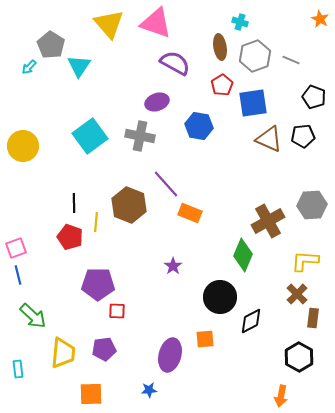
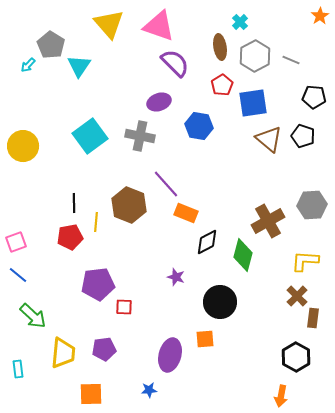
orange star at (320, 19): moved 3 px up; rotated 12 degrees clockwise
cyan cross at (240, 22): rotated 28 degrees clockwise
pink triangle at (156, 23): moved 3 px right, 3 px down
gray hexagon at (255, 56): rotated 8 degrees counterclockwise
purple semicircle at (175, 63): rotated 16 degrees clockwise
cyan arrow at (29, 67): moved 1 px left, 2 px up
black pentagon at (314, 97): rotated 15 degrees counterclockwise
purple ellipse at (157, 102): moved 2 px right
black pentagon at (303, 136): rotated 25 degrees clockwise
brown triangle at (269, 139): rotated 16 degrees clockwise
orange rectangle at (190, 213): moved 4 px left
red pentagon at (70, 237): rotated 30 degrees counterclockwise
pink square at (16, 248): moved 6 px up
green diamond at (243, 255): rotated 8 degrees counterclockwise
purple star at (173, 266): moved 3 px right, 11 px down; rotated 18 degrees counterclockwise
blue line at (18, 275): rotated 36 degrees counterclockwise
purple pentagon at (98, 284): rotated 8 degrees counterclockwise
brown cross at (297, 294): moved 2 px down
black circle at (220, 297): moved 5 px down
red square at (117, 311): moved 7 px right, 4 px up
black diamond at (251, 321): moved 44 px left, 79 px up
black hexagon at (299, 357): moved 3 px left
